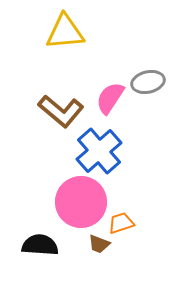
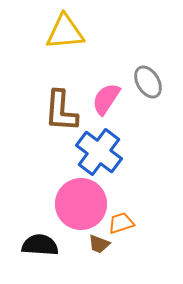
gray ellipse: rotated 72 degrees clockwise
pink semicircle: moved 4 px left, 1 px down
brown L-shape: rotated 54 degrees clockwise
blue cross: moved 1 px down; rotated 12 degrees counterclockwise
pink circle: moved 2 px down
